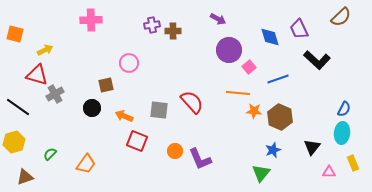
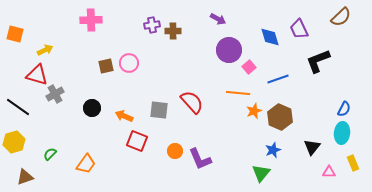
black L-shape: moved 1 px right, 1 px down; rotated 116 degrees clockwise
brown square: moved 19 px up
orange star: rotated 28 degrees counterclockwise
